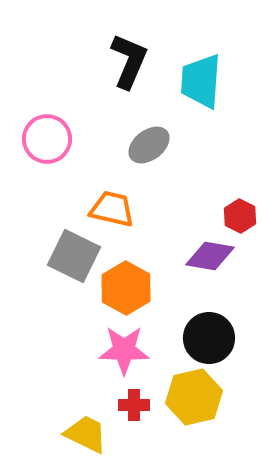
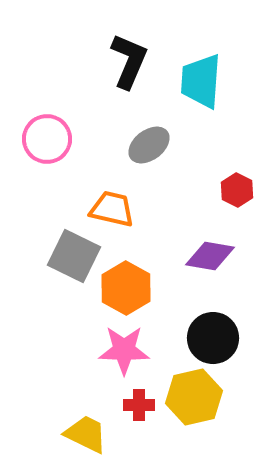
red hexagon: moved 3 px left, 26 px up
black circle: moved 4 px right
red cross: moved 5 px right
